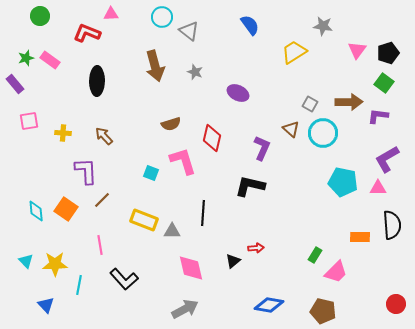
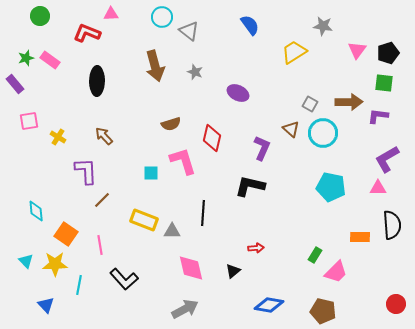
green square at (384, 83): rotated 30 degrees counterclockwise
yellow cross at (63, 133): moved 5 px left, 4 px down; rotated 28 degrees clockwise
cyan square at (151, 173): rotated 21 degrees counterclockwise
cyan pentagon at (343, 182): moved 12 px left, 5 px down
orange square at (66, 209): moved 25 px down
black triangle at (233, 261): moved 10 px down
